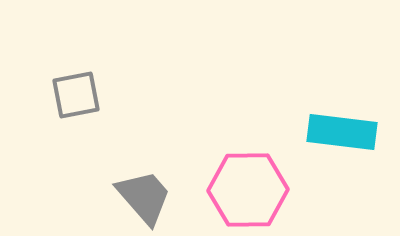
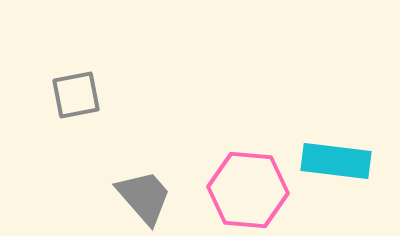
cyan rectangle: moved 6 px left, 29 px down
pink hexagon: rotated 6 degrees clockwise
